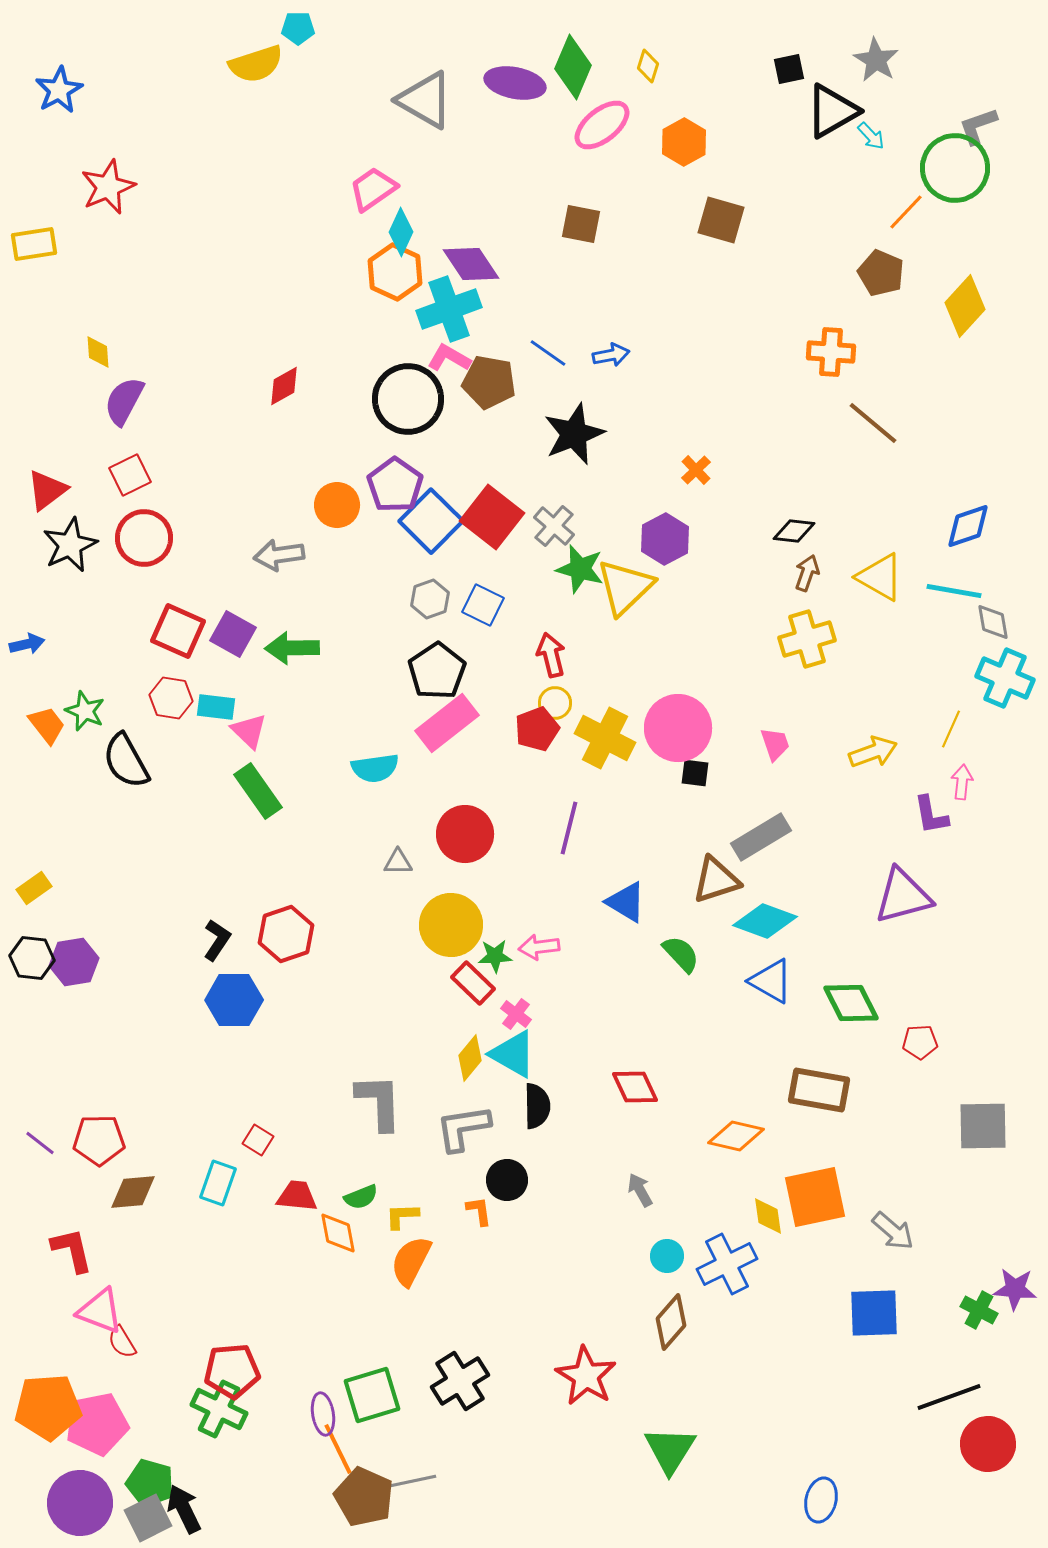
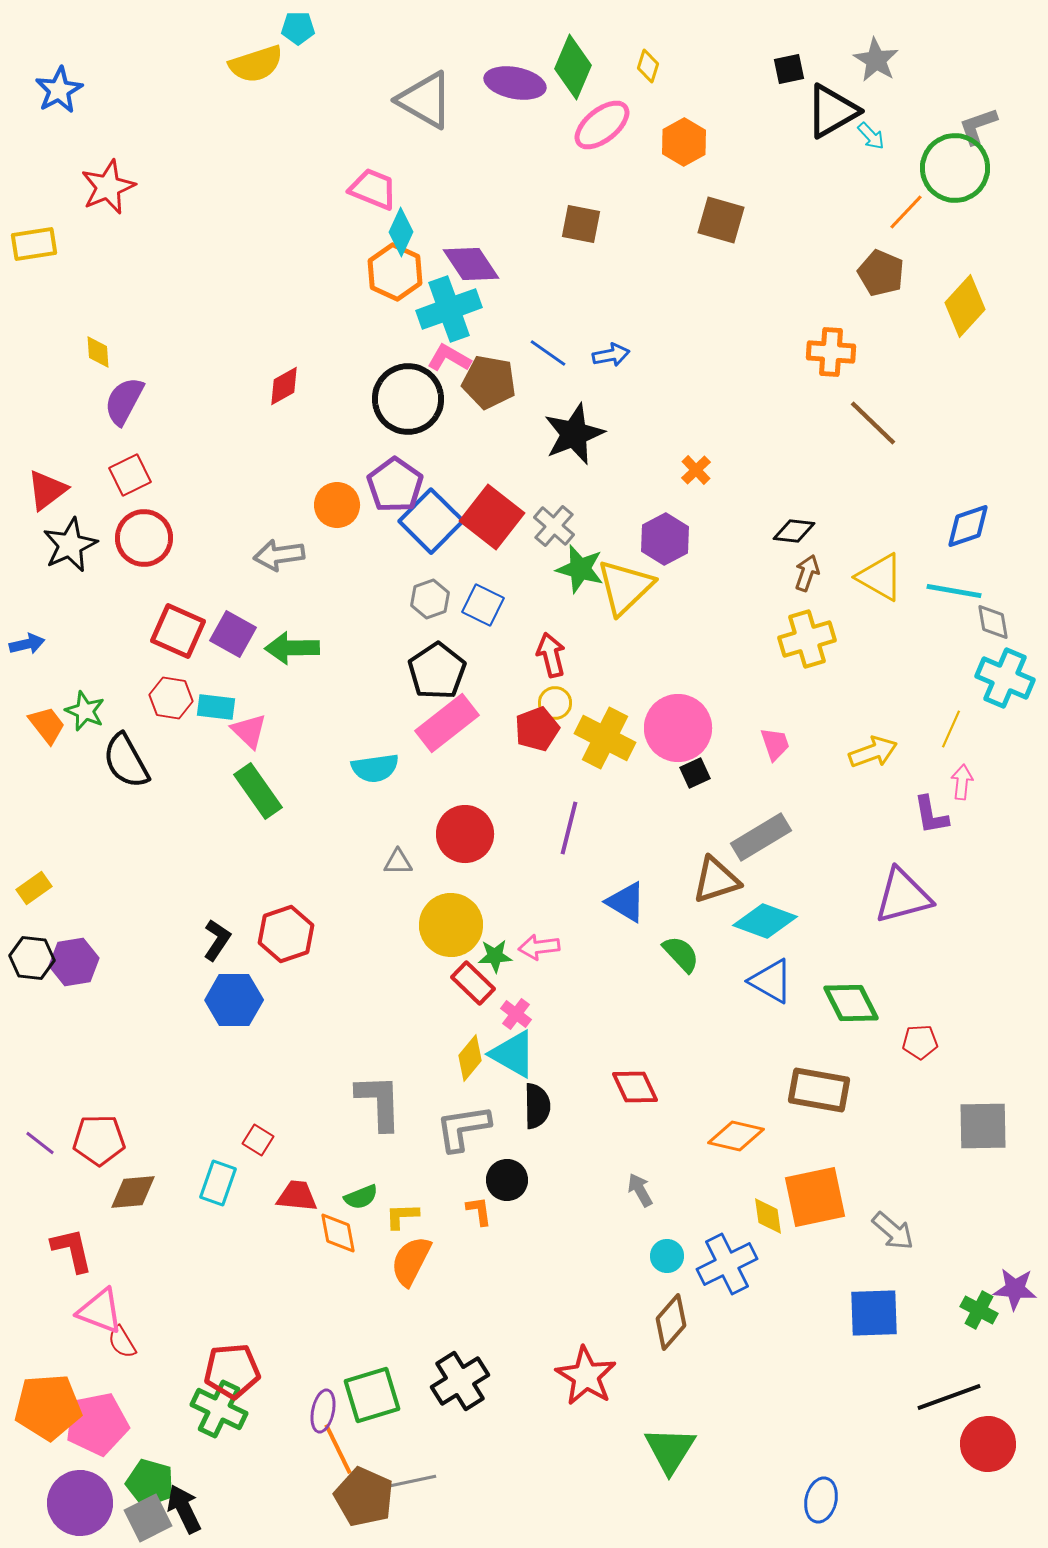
pink trapezoid at (373, 189): rotated 57 degrees clockwise
brown line at (873, 423): rotated 4 degrees clockwise
black square at (695, 773): rotated 32 degrees counterclockwise
purple ellipse at (323, 1414): moved 3 px up; rotated 21 degrees clockwise
